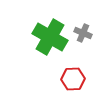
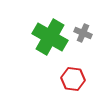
red hexagon: rotated 10 degrees clockwise
